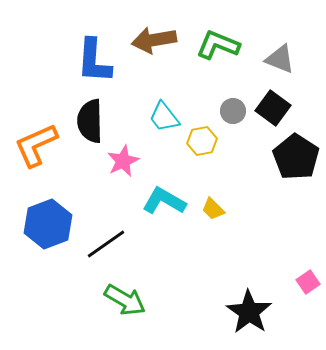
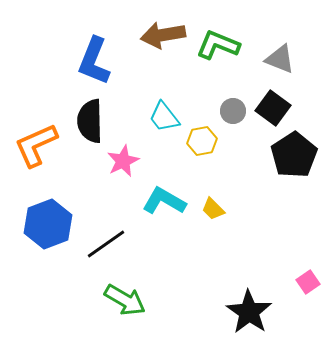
brown arrow: moved 9 px right, 5 px up
blue L-shape: rotated 18 degrees clockwise
black pentagon: moved 2 px left, 2 px up; rotated 6 degrees clockwise
